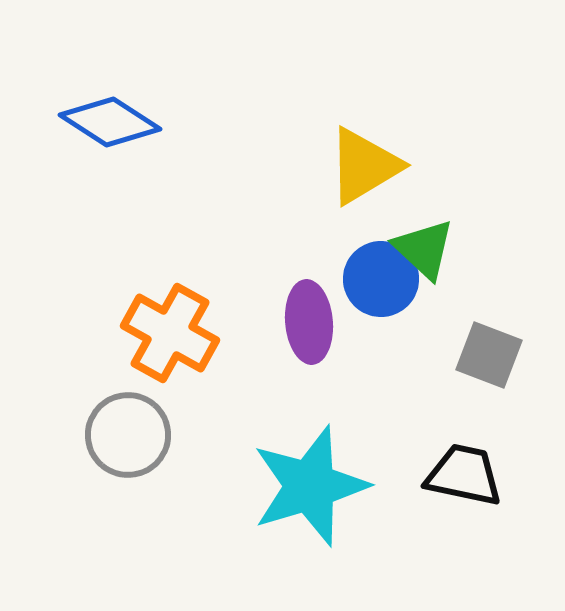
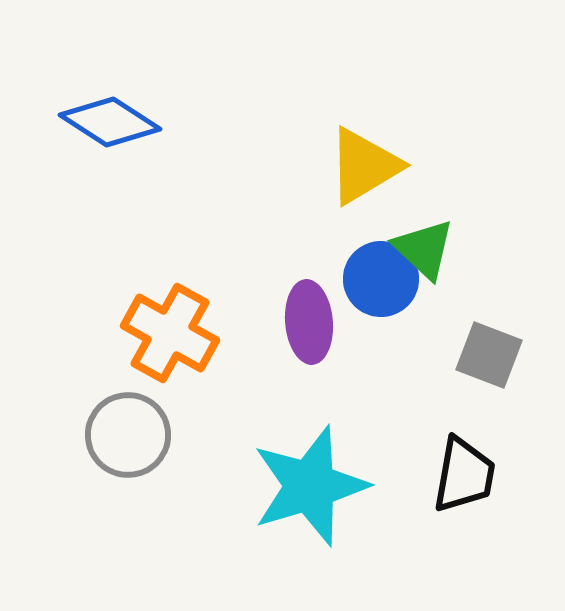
black trapezoid: rotated 88 degrees clockwise
